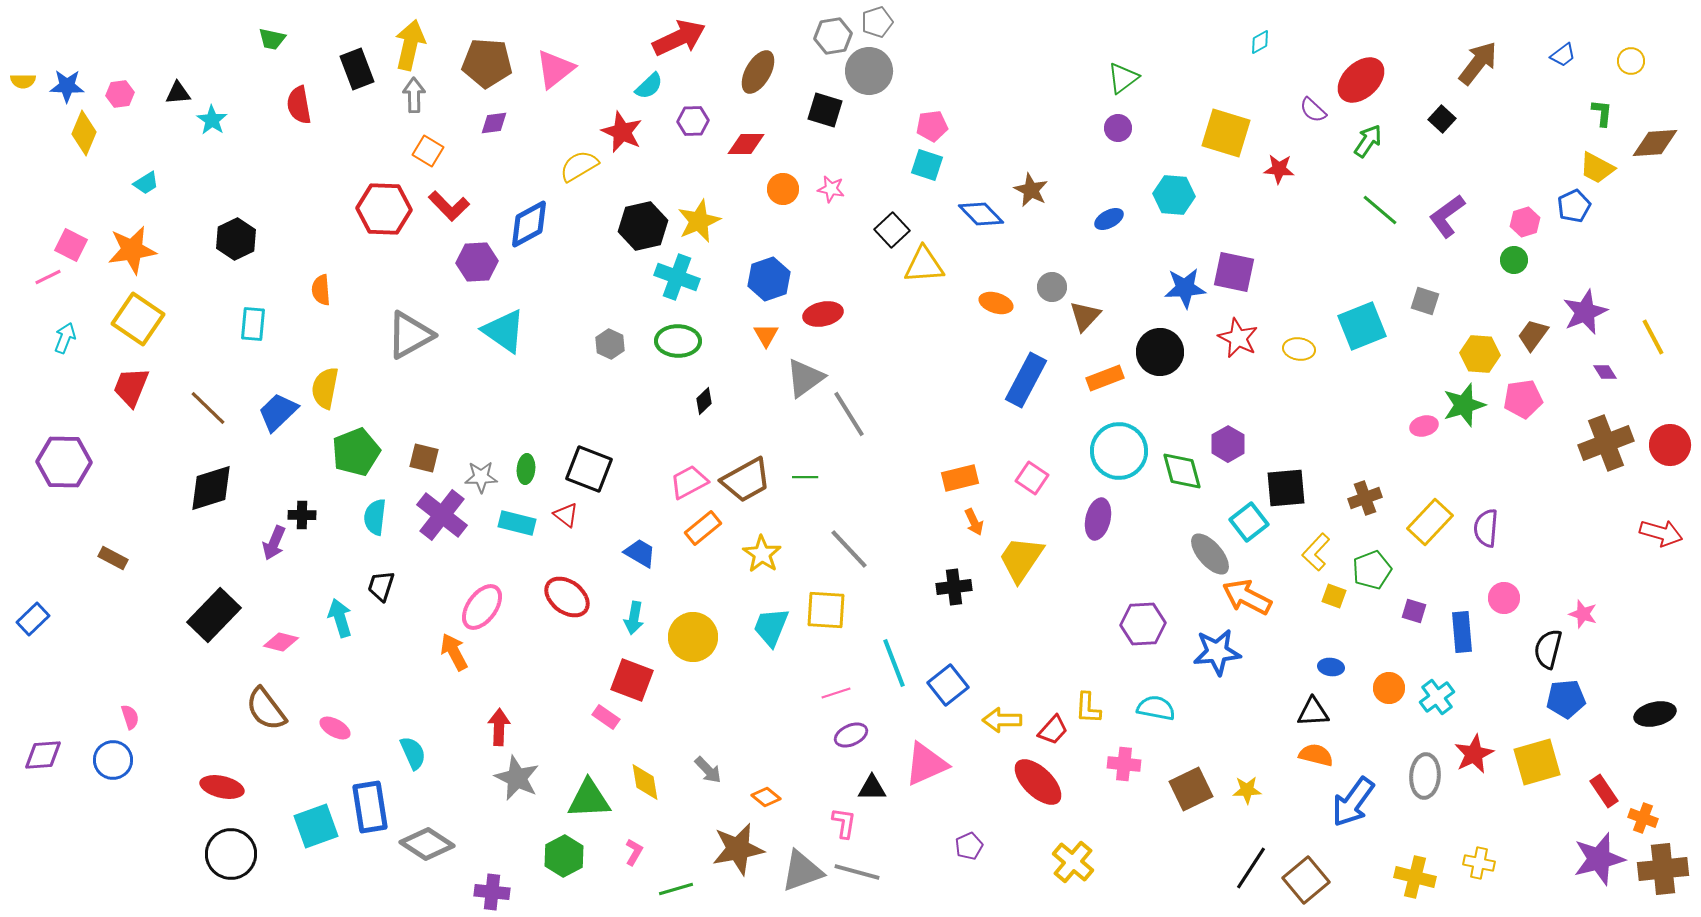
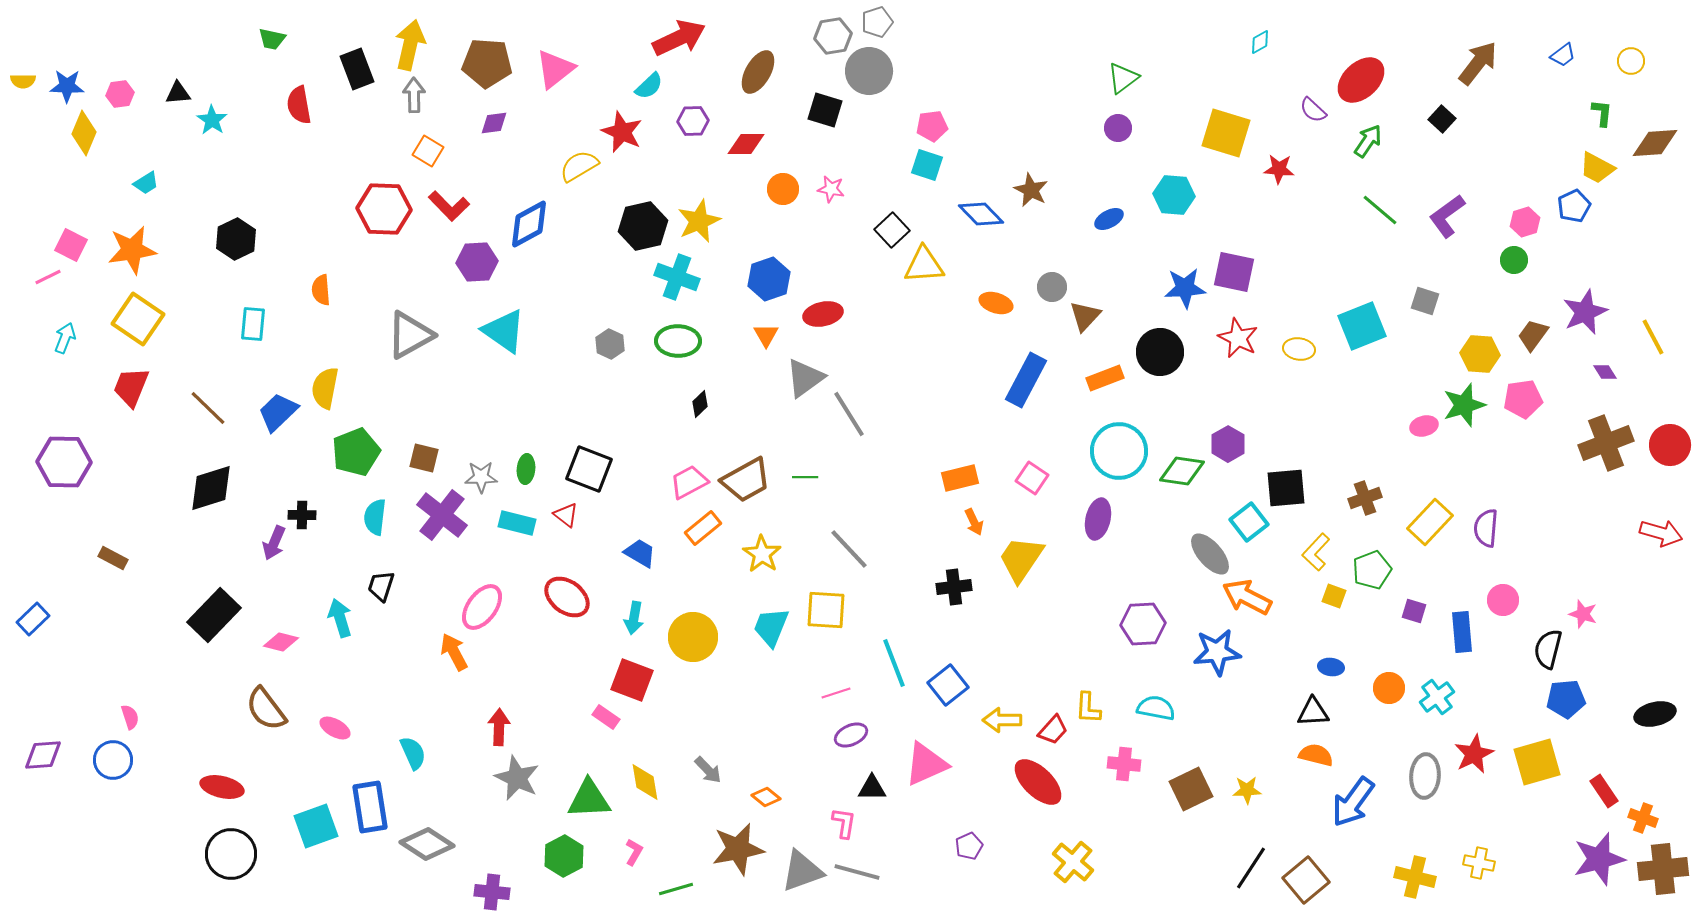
black diamond at (704, 401): moved 4 px left, 3 px down
green diamond at (1182, 471): rotated 66 degrees counterclockwise
pink circle at (1504, 598): moved 1 px left, 2 px down
